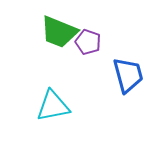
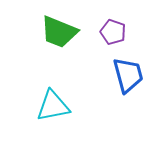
purple pentagon: moved 25 px right, 10 px up
